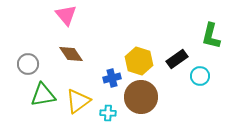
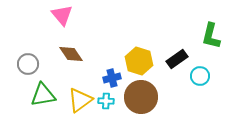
pink triangle: moved 4 px left
yellow triangle: moved 2 px right, 1 px up
cyan cross: moved 2 px left, 12 px up
